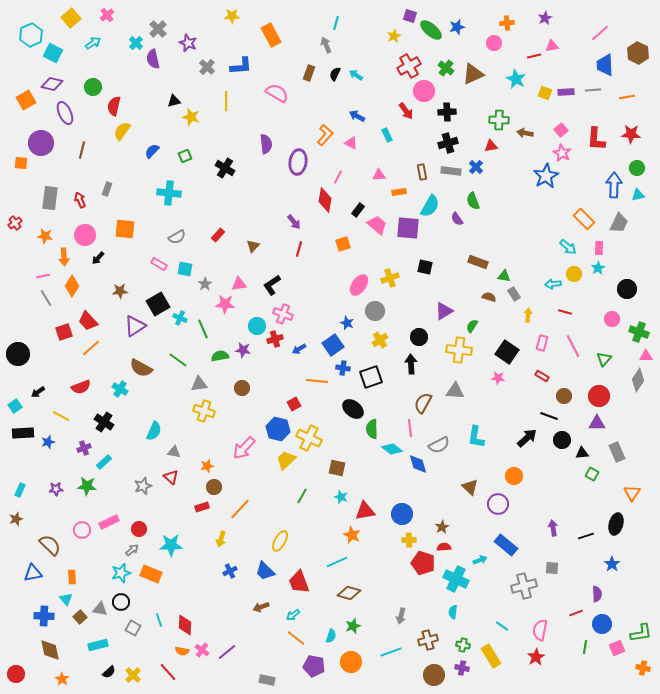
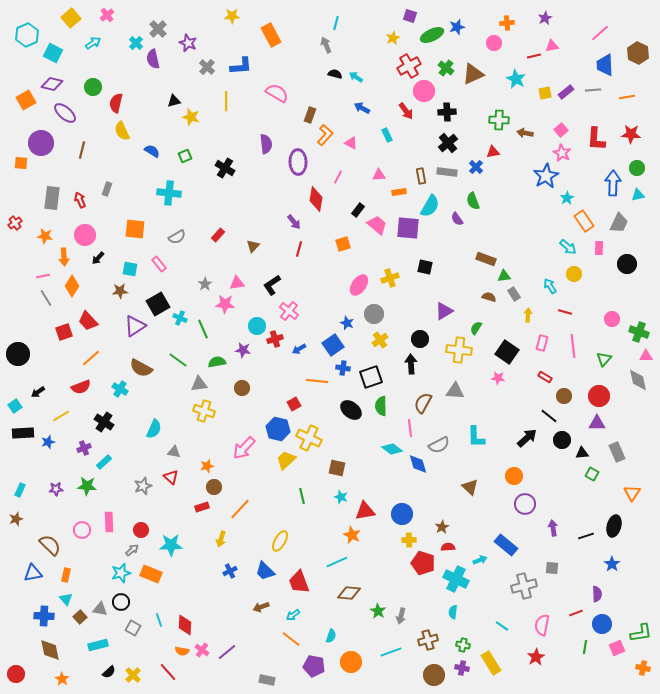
green ellipse at (431, 30): moved 1 px right, 5 px down; rotated 65 degrees counterclockwise
cyan hexagon at (31, 35): moved 4 px left
yellow star at (394, 36): moved 1 px left, 2 px down
brown rectangle at (309, 73): moved 1 px right, 42 px down
black semicircle at (335, 74): rotated 80 degrees clockwise
cyan arrow at (356, 75): moved 2 px down
purple rectangle at (566, 92): rotated 35 degrees counterclockwise
yellow square at (545, 93): rotated 32 degrees counterclockwise
red semicircle at (114, 106): moved 2 px right, 3 px up
purple ellipse at (65, 113): rotated 25 degrees counterclockwise
blue arrow at (357, 116): moved 5 px right, 8 px up
yellow semicircle at (122, 131): rotated 60 degrees counterclockwise
black cross at (448, 143): rotated 24 degrees counterclockwise
red triangle at (491, 146): moved 2 px right, 6 px down
blue semicircle at (152, 151): rotated 77 degrees clockwise
purple ellipse at (298, 162): rotated 10 degrees counterclockwise
gray rectangle at (451, 171): moved 4 px left, 1 px down
brown rectangle at (422, 172): moved 1 px left, 4 px down
blue arrow at (614, 185): moved 1 px left, 2 px up
gray rectangle at (50, 198): moved 2 px right
red diamond at (325, 200): moved 9 px left, 1 px up
orange rectangle at (584, 219): moved 2 px down; rotated 10 degrees clockwise
orange square at (125, 229): moved 10 px right
brown rectangle at (478, 262): moved 8 px right, 3 px up
pink rectangle at (159, 264): rotated 21 degrees clockwise
cyan star at (598, 268): moved 31 px left, 70 px up
cyan square at (185, 269): moved 55 px left
green triangle at (504, 276): rotated 16 degrees counterclockwise
pink triangle at (239, 284): moved 2 px left, 1 px up
cyan arrow at (553, 284): moved 3 px left, 2 px down; rotated 63 degrees clockwise
black circle at (627, 289): moved 25 px up
gray circle at (375, 311): moved 1 px left, 3 px down
pink cross at (283, 314): moved 6 px right, 3 px up; rotated 18 degrees clockwise
green semicircle at (472, 326): moved 4 px right, 2 px down
black circle at (419, 337): moved 1 px right, 2 px down
pink line at (573, 346): rotated 20 degrees clockwise
orange line at (91, 348): moved 10 px down
green semicircle at (220, 356): moved 3 px left, 6 px down
red rectangle at (542, 376): moved 3 px right, 1 px down
gray diamond at (638, 380): rotated 45 degrees counterclockwise
black ellipse at (353, 409): moved 2 px left, 1 px down
yellow line at (61, 416): rotated 60 degrees counterclockwise
black line at (549, 416): rotated 18 degrees clockwise
green semicircle at (372, 429): moved 9 px right, 23 px up
cyan semicircle at (154, 431): moved 2 px up
cyan L-shape at (476, 437): rotated 10 degrees counterclockwise
green line at (302, 496): rotated 42 degrees counterclockwise
purple circle at (498, 504): moved 27 px right
pink rectangle at (109, 522): rotated 66 degrees counterclockwise
black ellipse at (616, 524): moved 2 px left, 2 px down
red circle at (139, 529): moved 2 px right, 1 px down
red semicircle at (444, 547): moved 4 px right
orange rectangle at (72, 577): moved 6 px left, 2 px up; rotated 16 degrees clockwise
brown diamond at (349, 593): rotated 10 degrees counterclockwise
green star at (353, 626): moved 25 px right, 15 px up; rotated 21 degrees counterclockwise
pink semicircle at (540, 630): moved 2 px right, 5 px up
orange line at (296, 638): moved 5 px left, 1 px down
yellow rectangle at (491, 656): moved 7 px down
